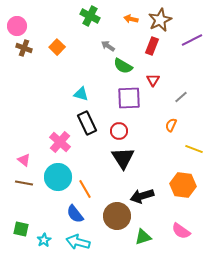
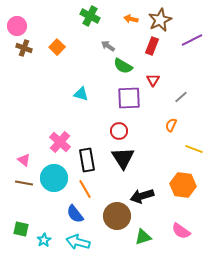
black rectangle: moved 37 px down; rotated 15 degrees clockwise
cyan circle: moved 4 px left, 1 px down
